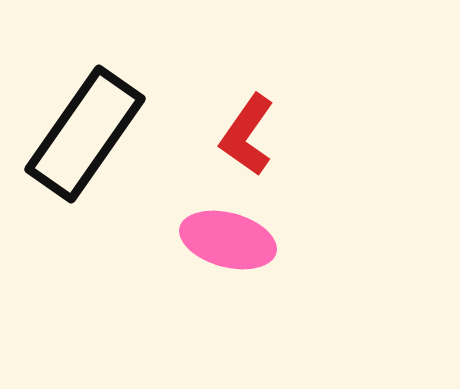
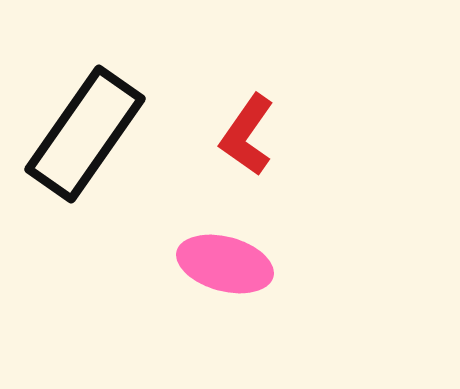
pink ellipse: moved 3 px left, 24 px down
